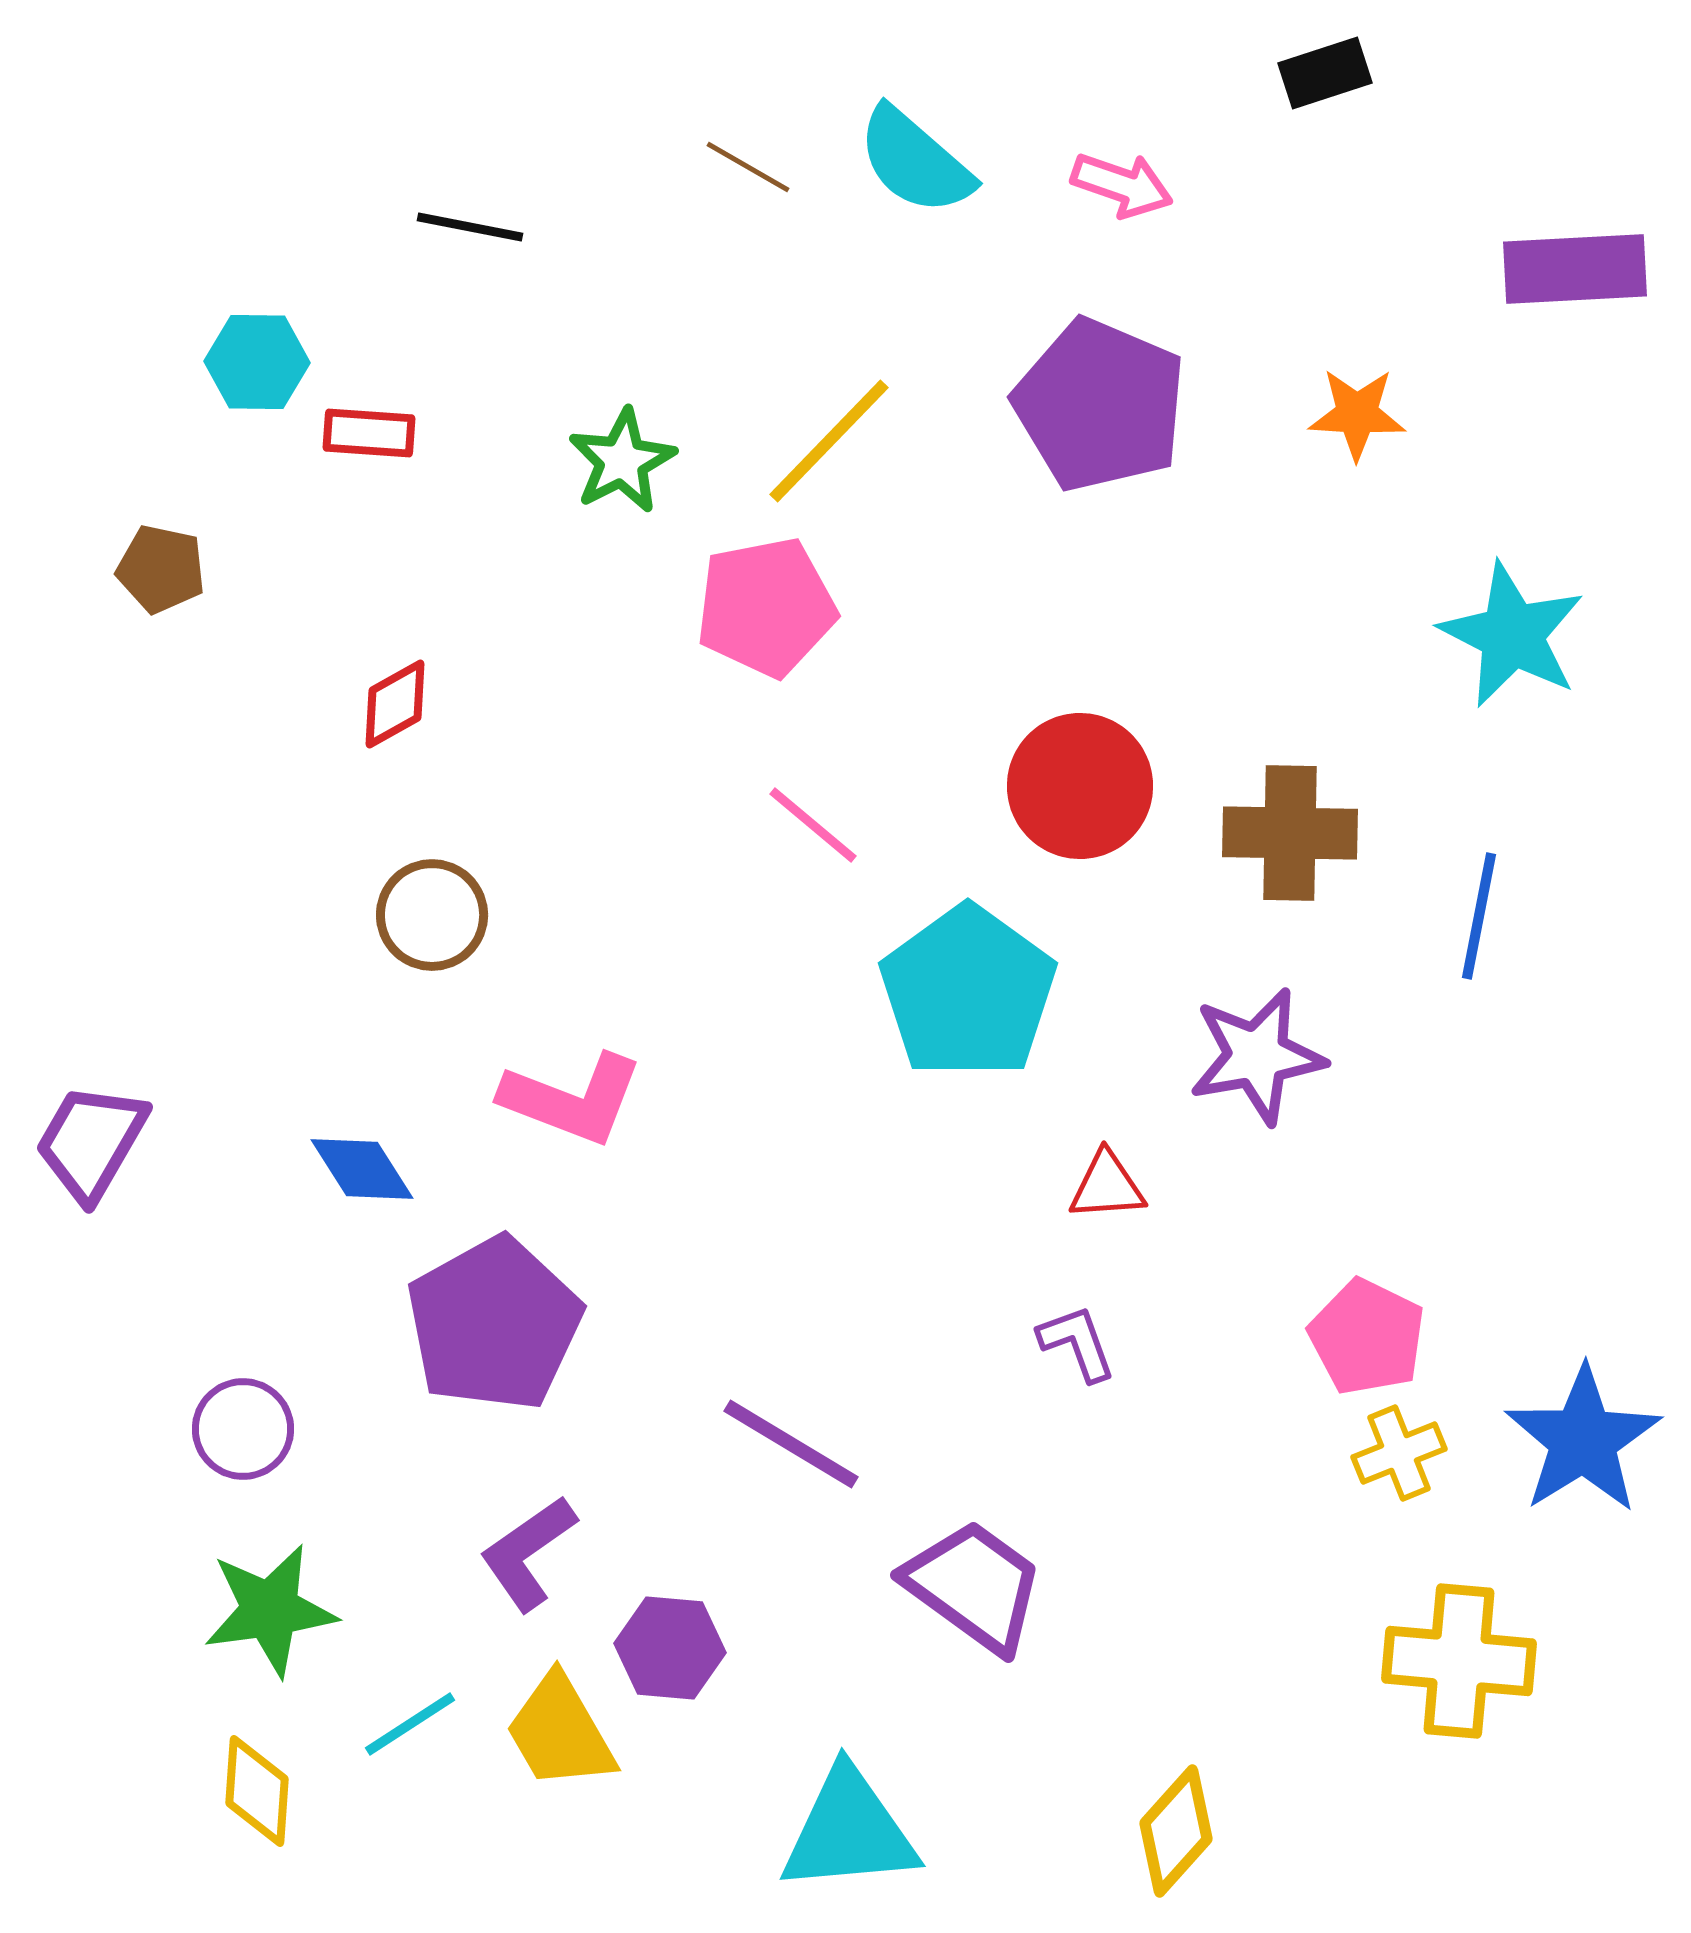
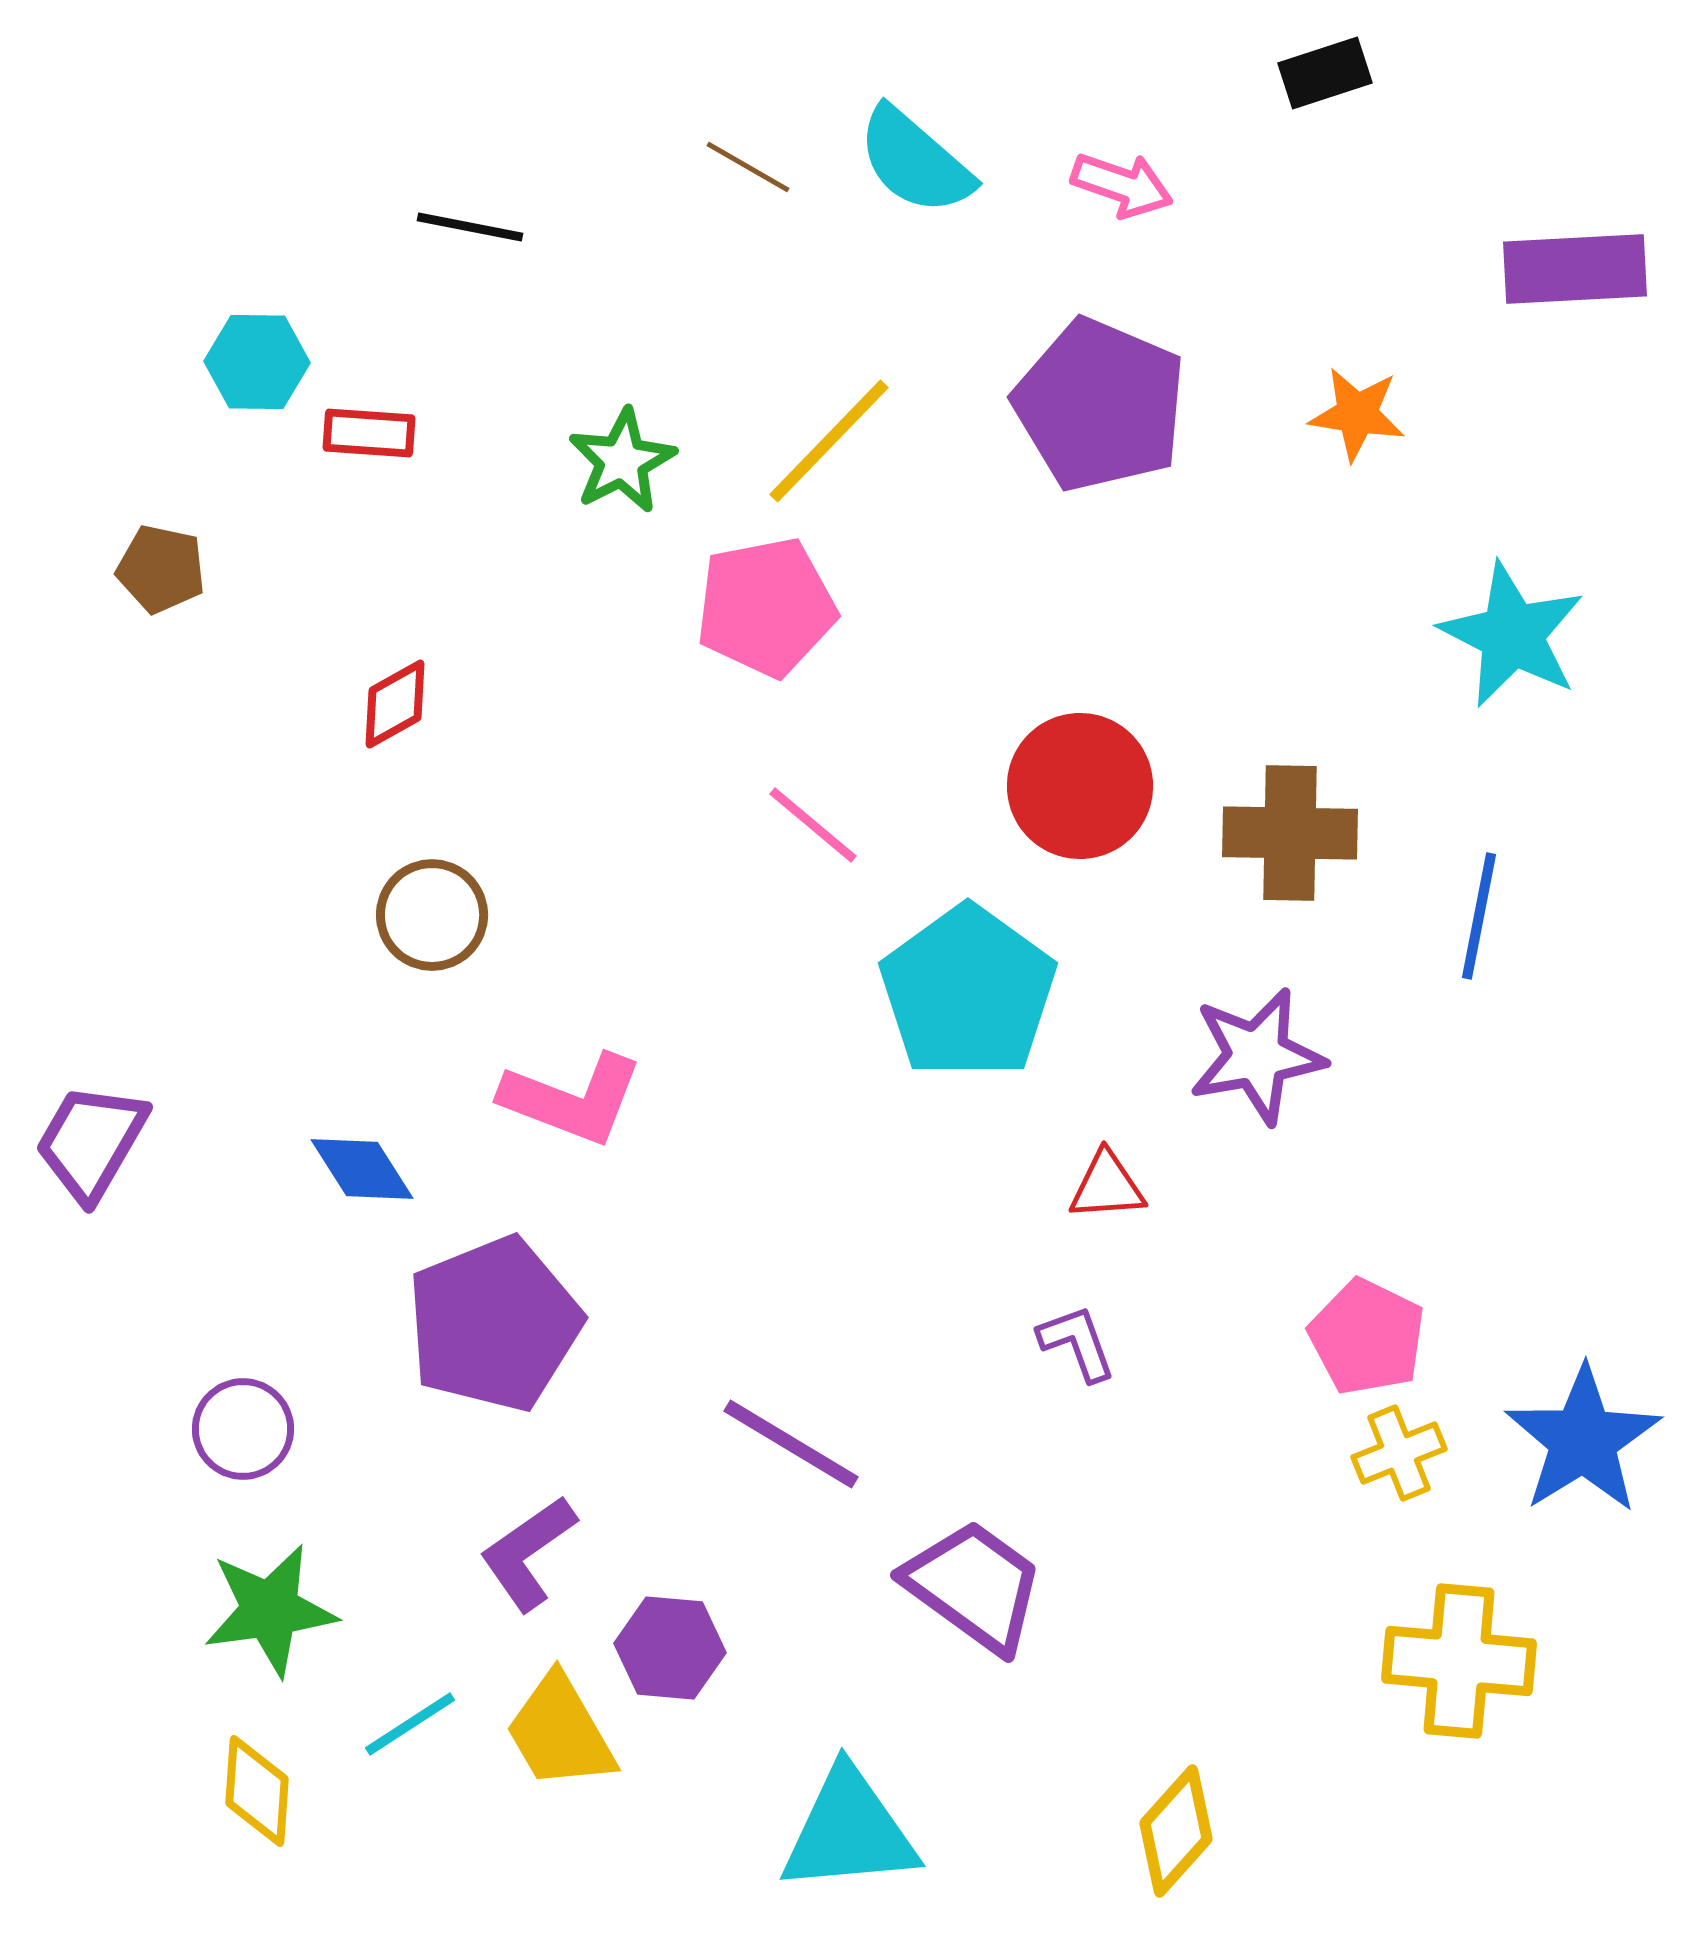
orange star at (1357, 414): rotated 6 degrees clockwise
purple pentagon at (494, 1324): rotated 7 degrees clockwise
